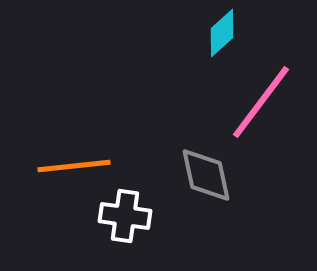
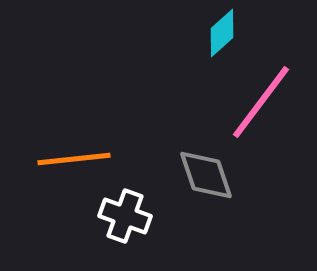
orange line: moved 7 px up
gray diamond: rotated 6 degrees counterclockwise
white cross: rotated 12 degrees clockwise
